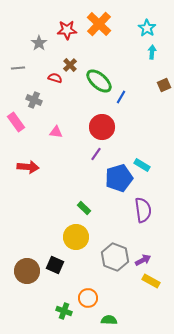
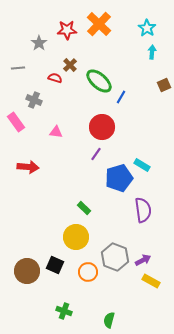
orange circle: moved 26 px up
green semicircle: rotated 77 degrees counterclockwise
